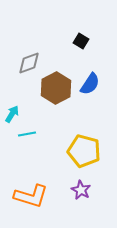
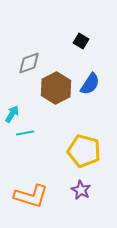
cyan line: moved 2 px left, 1 px up
